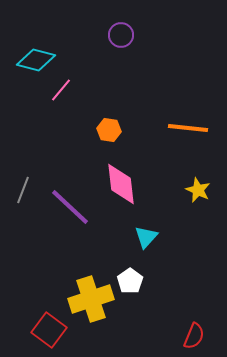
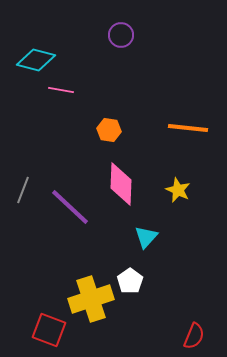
pink line: rotated 60 degrees clockwise
pink diamond: rotated 9 degrees clockwise
yellow star: moved 20 px left
red square: rotated 16 degrees counterclockwise
